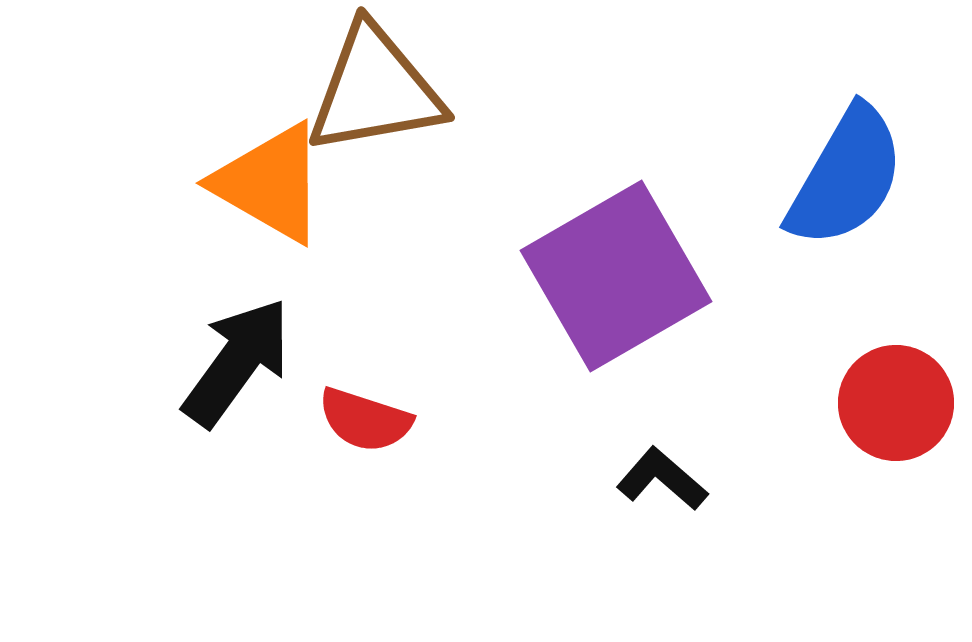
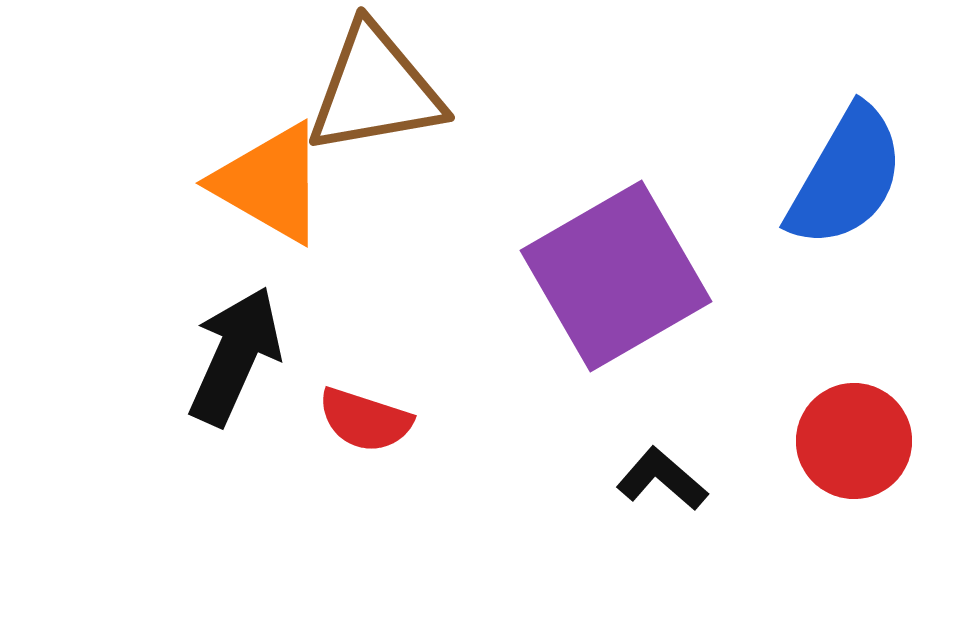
black arrow: moved 2 px left, 6 px up; rotated 12 degrees counterclockwise
red circle: moved 42 px left, 38 px down
